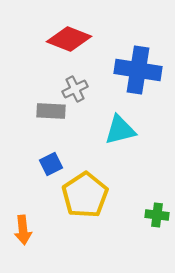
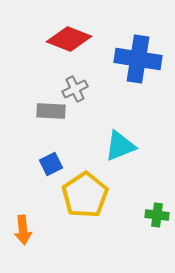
blue cross: moved 11 px up
cyan triangle: moved 16 px down; rotated 8 degrees counterclockwise
